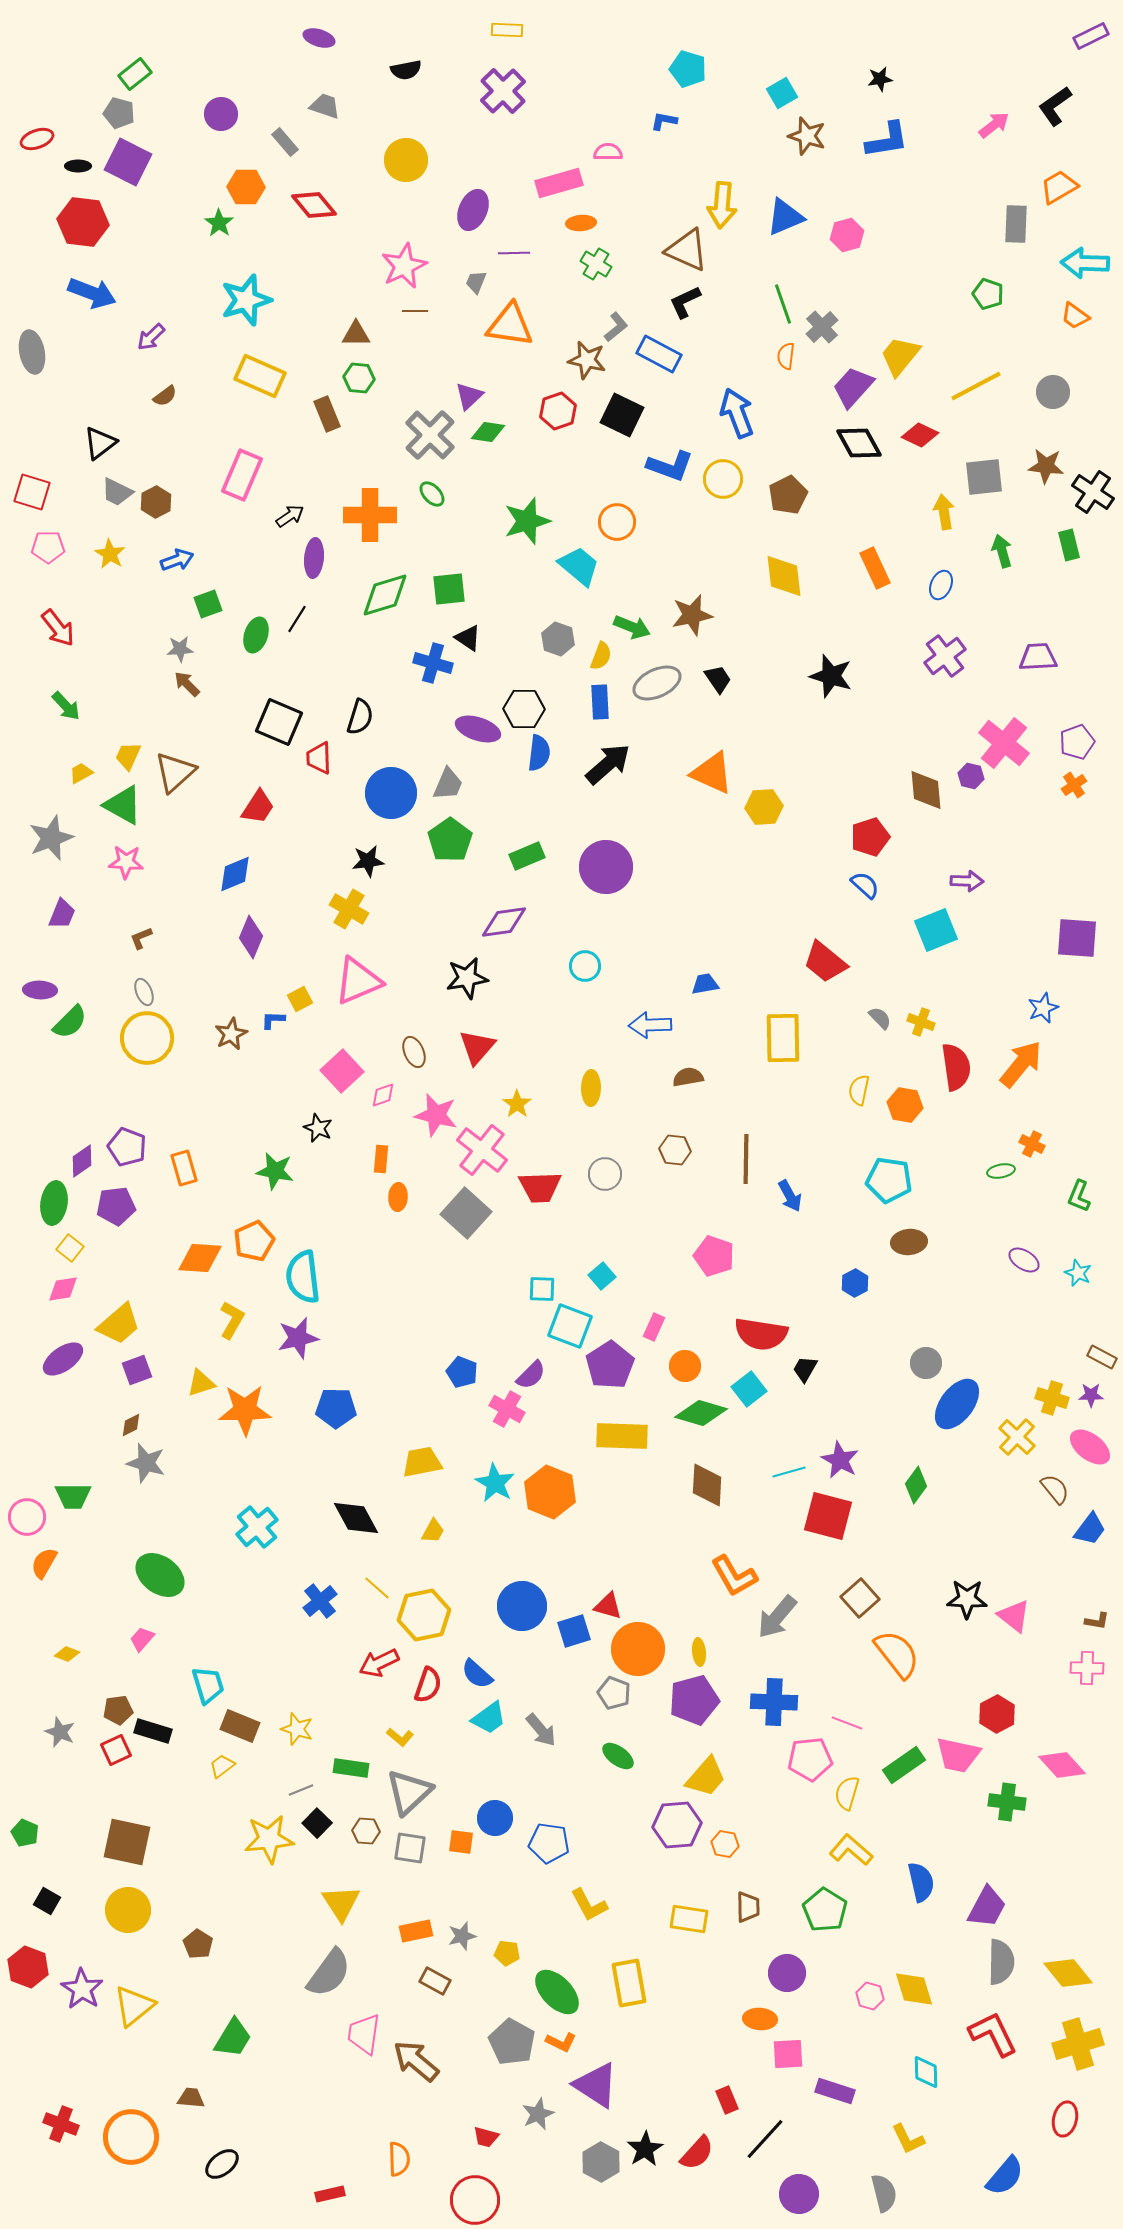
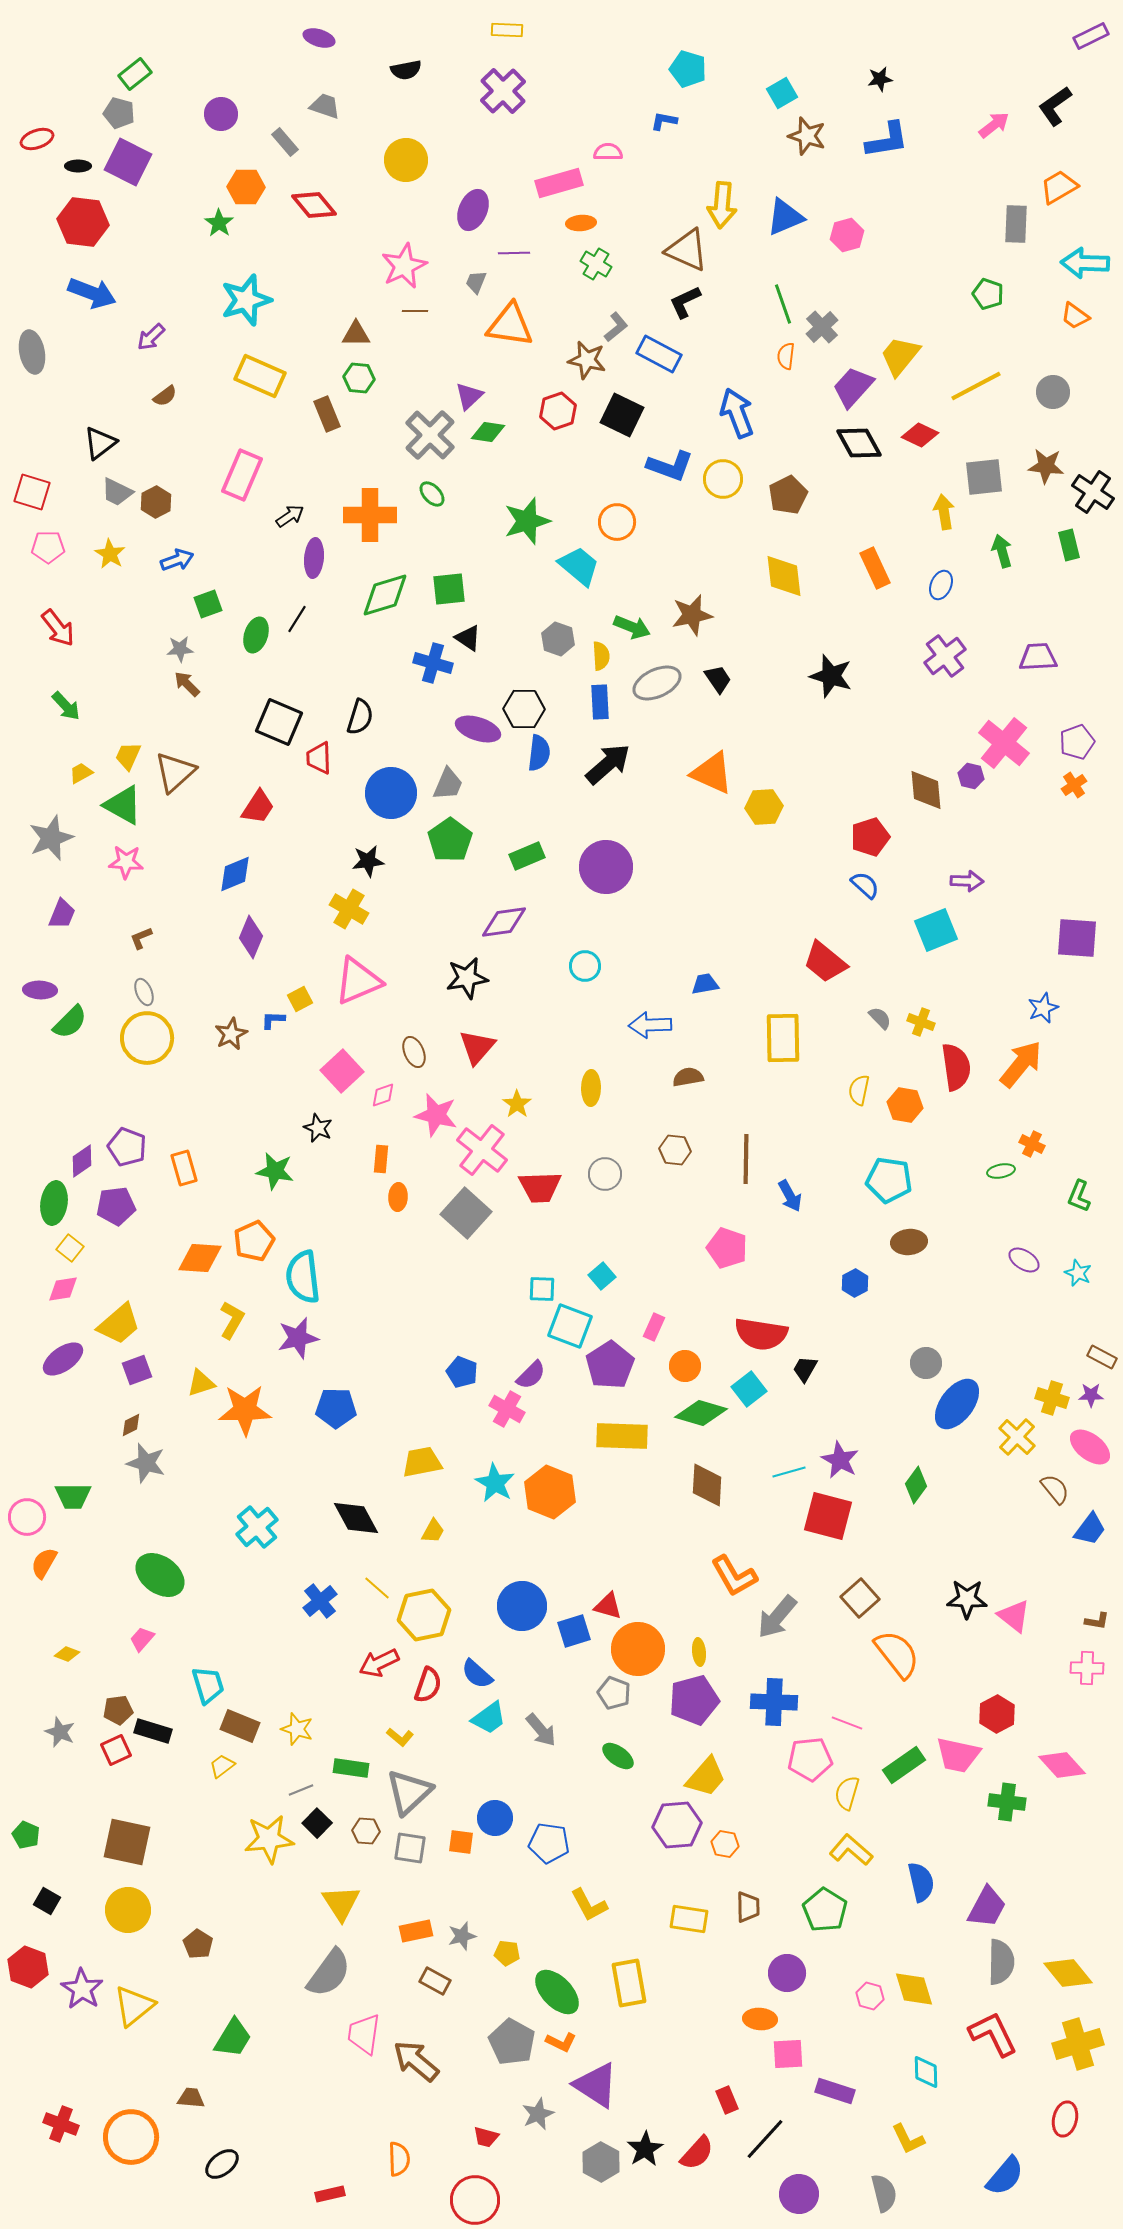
yellow semicircle at (601, 656): rotated 24 degrees counterclockwise
pink pentagon at (714, 1256): moved 13 px right, 8 px up
green pentagon at (25, 1833): moved 1 px right, 2 px down
